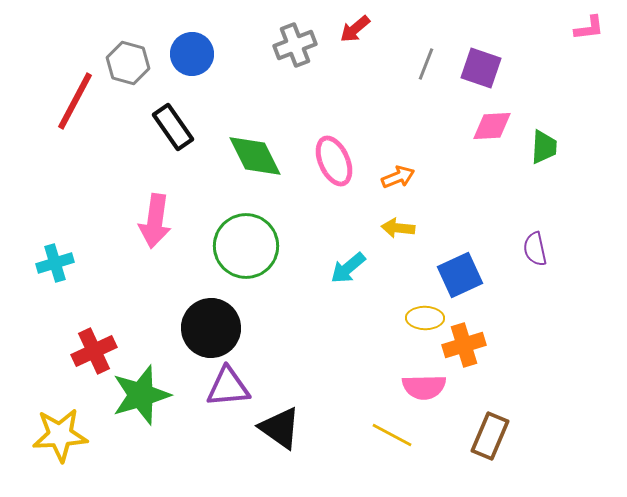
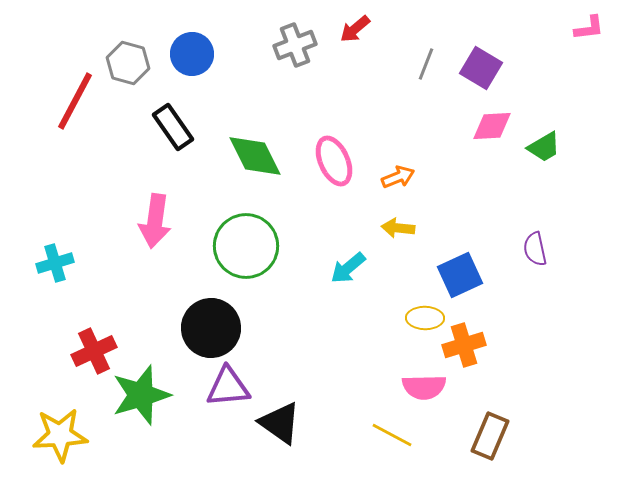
purple square: rotated 12 degrees clockwise
green trapezoid: rotated 57 degrees clockwise
black triangle: moved 5 px up
